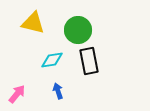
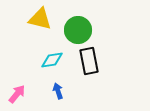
yellow triangle: moved 7 px right, 4 px up
